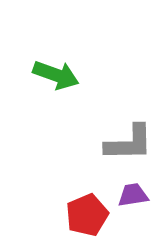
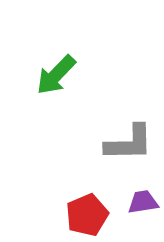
green arrow: rotated 114 degrees clockwise
purple trapezoid: moved 10 px right, 7 px down
